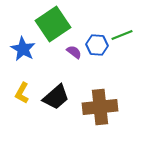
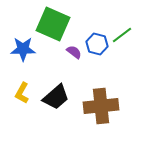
green square: rotated 32 degrees counterclockwise
green line: rotated 15 degrees counterclockwise
blue hexagon: moved 1 px up; rotated 10 degrees clockwise
blue star: rotated 30 degrees counterclockwise
brown cross: moved 1 px right, 1 px up
